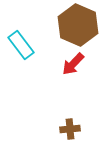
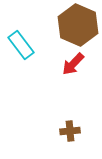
brown cross: moved 2 px down
